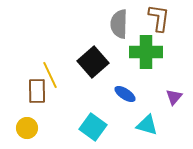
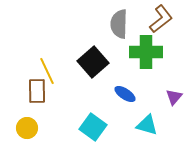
brown L-shape: moved 2 px right, 1 px down; rotated 44 degrees clockwise
yellow line: moved 3 px left, 4 px up
